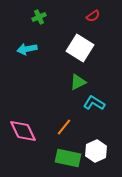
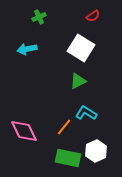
white square: moved 1 px right
green triangle: moved 1 px up
cyan L-shape: moved 8 px left, 10 px down
pink diamond: moved 1 px right
